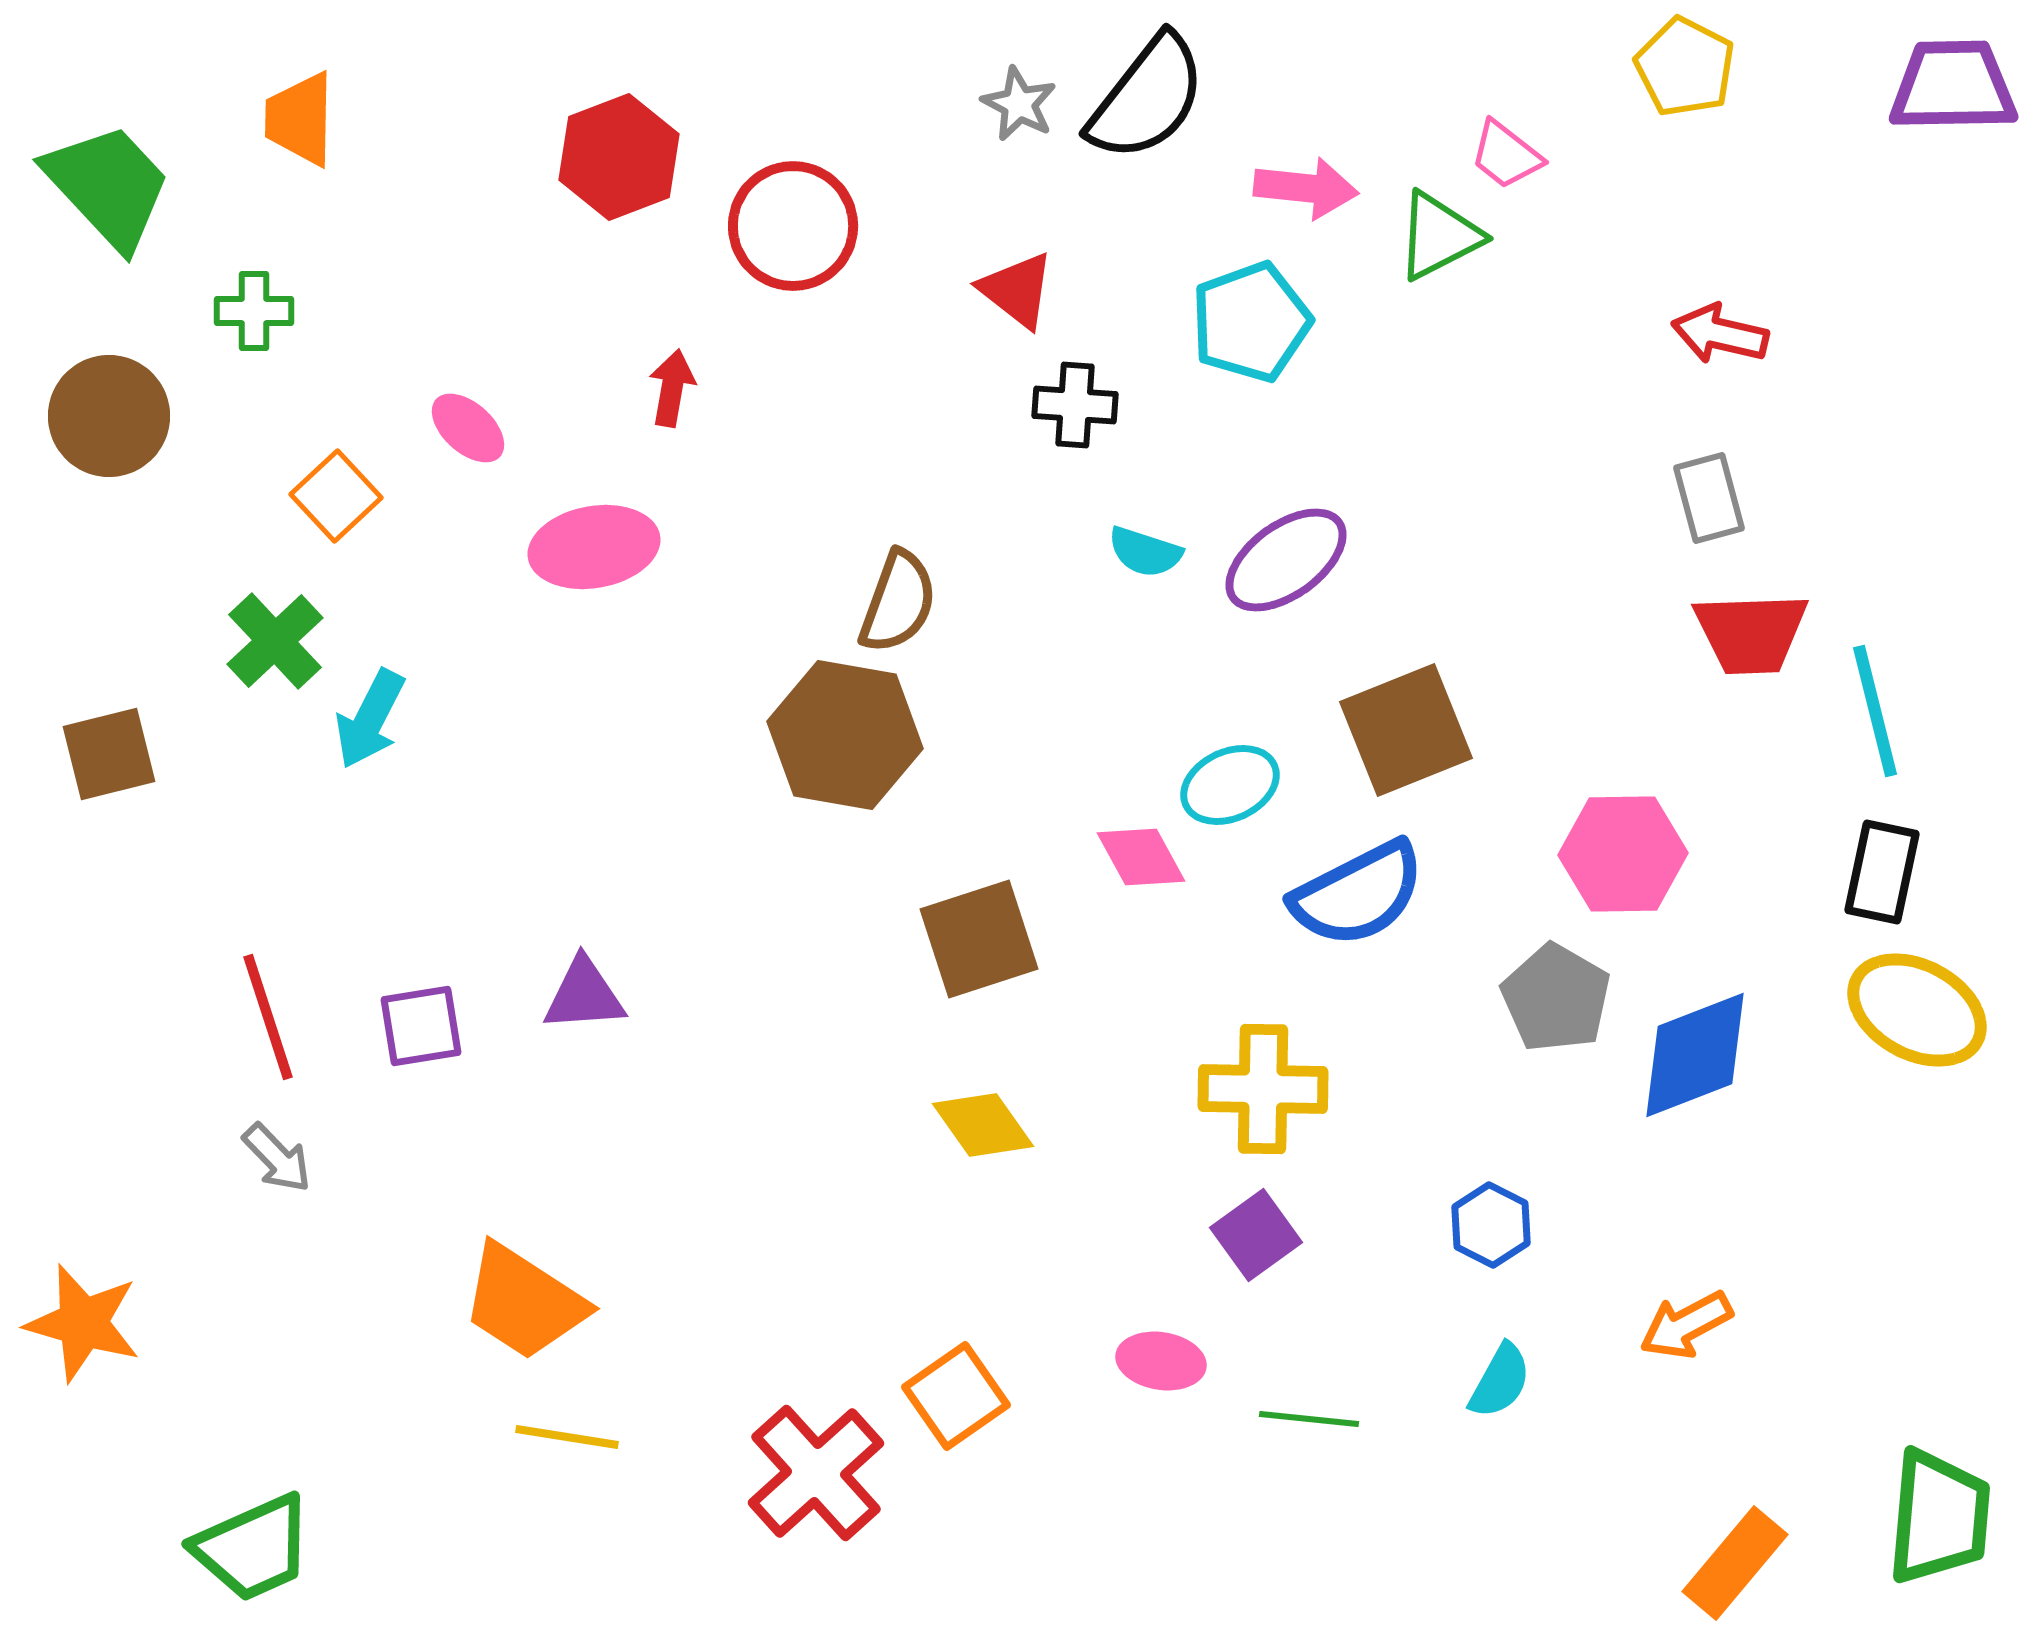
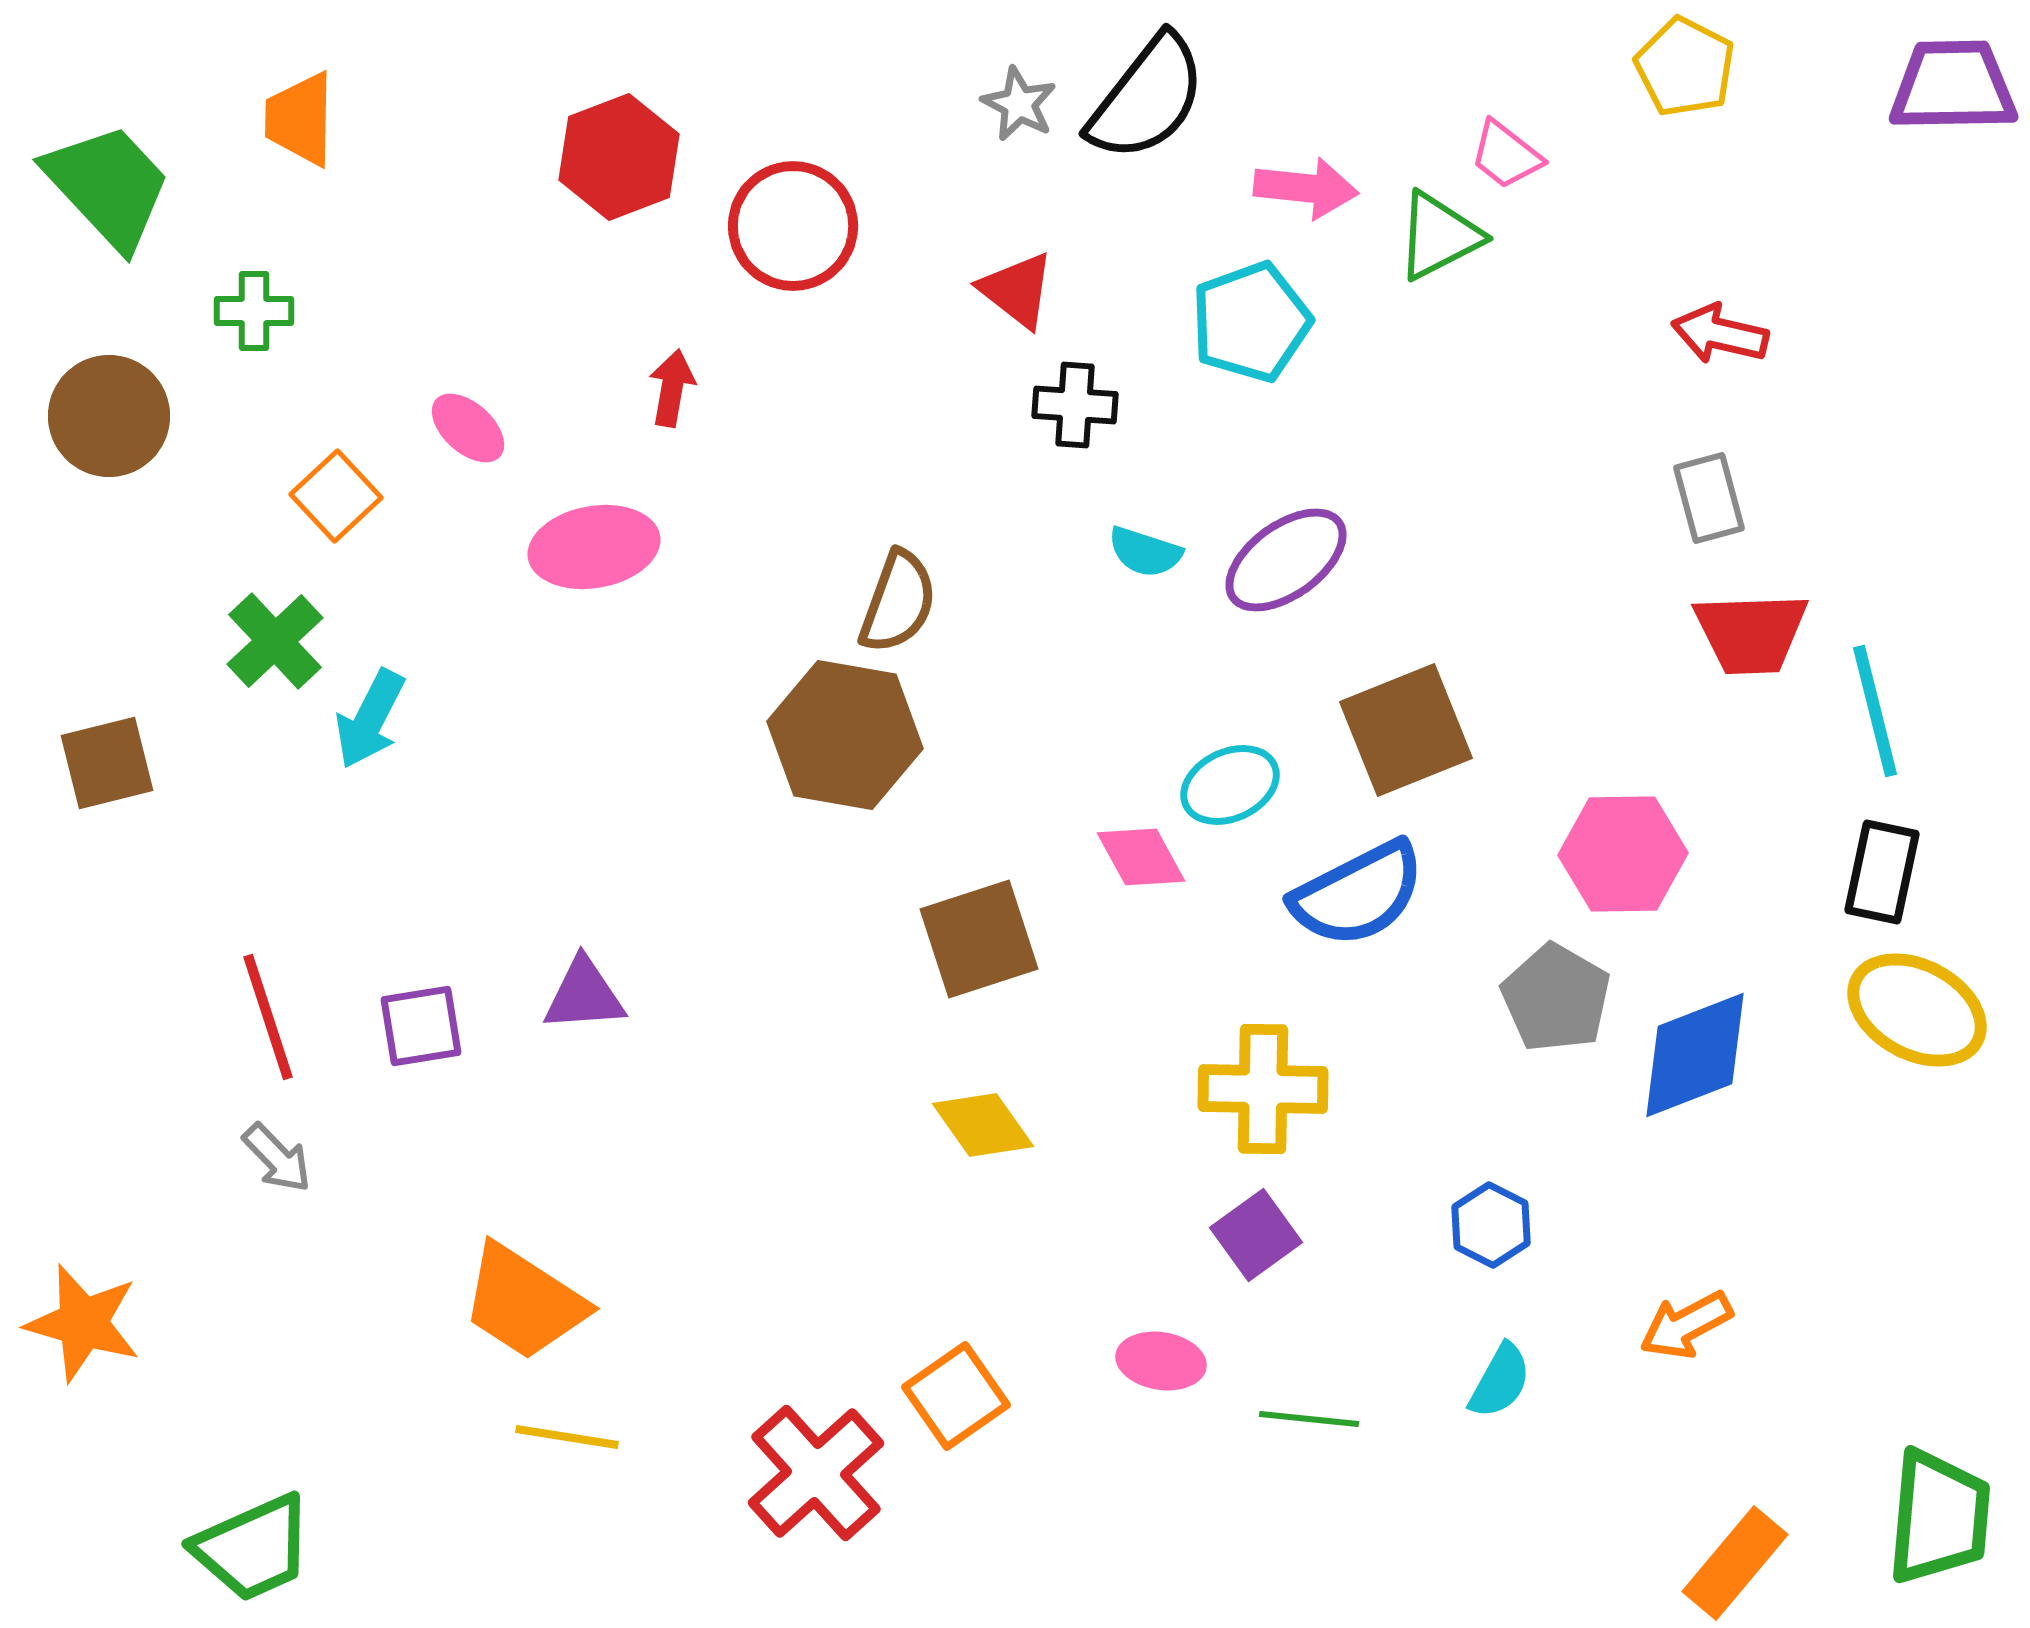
brown square at (109, 754): moved 2 px left, 9 px down
